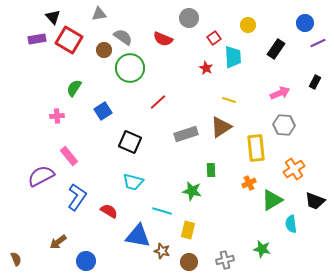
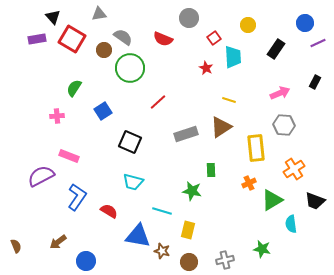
red square at (69, 40): moved 3 px right, 1 px up
pink rectangle at (69, 156): rotated 30 degrees counterclockwise
brown semicircle at (16, 259): moved 13 px up
